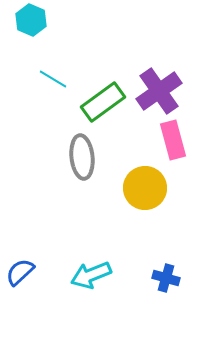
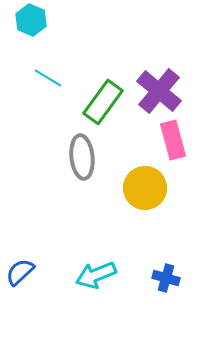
cyan line: moved 5 px left, 1 px up
purple cross: rotated 15 degrees counterclockwise
green rectangle: rotated 18 degrees counterclockwise
cyan arrow: moved 5 px right
